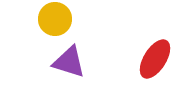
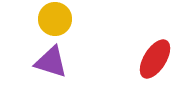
purple triangle: moved 18 px left
